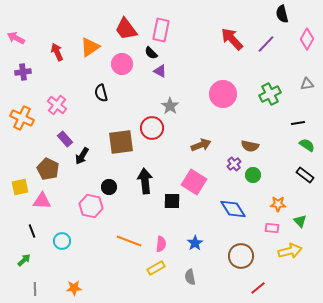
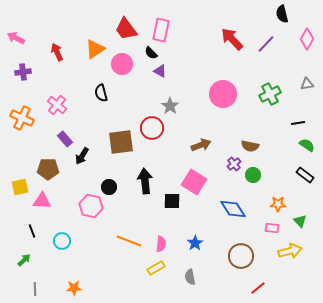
orange triangle at (90, 47): moved 5 px right, 2 px down
brown pentagon at (48, 169): rotated 25 degrees counterclockwise
